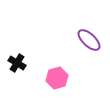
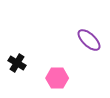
pink hexagon: rotated 15 degrees clockwise
